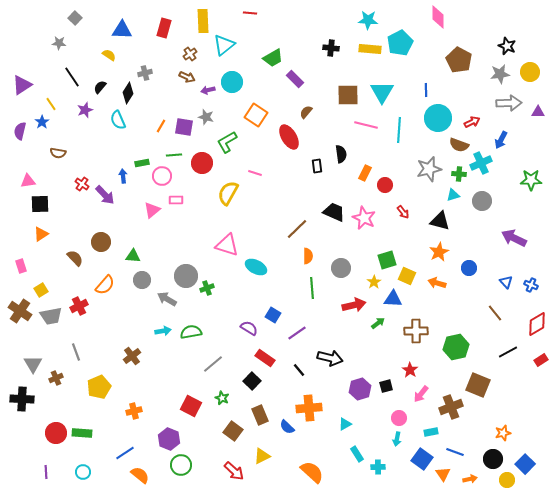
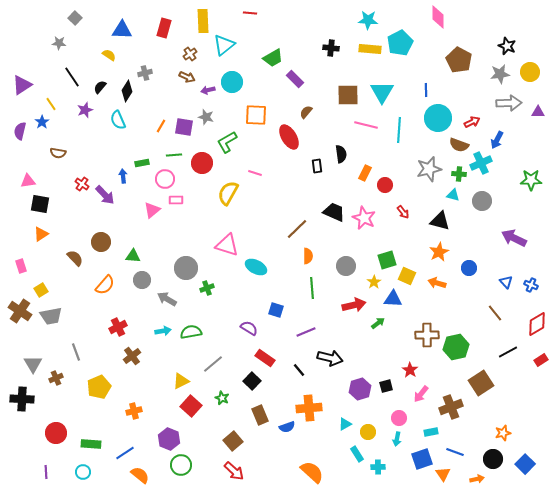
black diamond at (128, 93): moved 1 px left, 2 px up
orange square at (256, 115): rotated 30 degrees counterclockwise
blue arrow at (501, 140): moved 4 px left
pink circle at (162, 176): moved 3 px right, 3 px down
cyan triangle at (453, 195): rotated 32 degrees clockwise
black square at (40, 204): rotated 12 degrees clockwise
gray circle at (341, 268): moved 5 px right, 2 px up
gray circle at (186, 276): moved 8 px up
red cross at (79, 306): moved 39 px right, 21 px down
blue square at (273, 315): moved 3 px right, 5 px up; rotated 14 degrees counterclockwise
brown cross at (416, 331): moved 11 px right, 4 px down
purple line at (297, 333): moved 9 px right, 1 px up; rotated 12 degrees clockwise
brown square at (478, 385): moved 3 px right, 2 px up; rotated 35 degrees clockwise
red square at (191, 406): rotated 15 degrees clockwise
blue semicircle at (287, 427): rotated 63 degrees counterclockwise
brown square at (233, 431): moved 10 px down; rotated 12 degrees clockwise
green rectangle at (82, 433): moved 9 px right, 11 px down
yellow triangle at (262, 456): moved 81 px left, 75 px up
blue square at (422, 459): rotated 35 degrees clockwise
orange arrow at (470, 479): moved 7 px right
yellow circle at (507, 480): moved 139 px left, 48 px up
